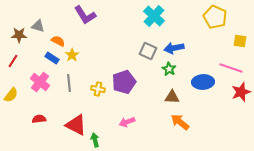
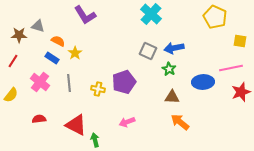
cyan cross: moved 3 px left, 2 px up
yellow star: moved 3 px right, 2 px up
pink line: rotated 30 degrees counterclockwise
